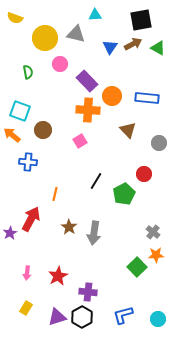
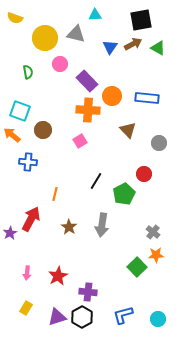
gray arrow: moved 8 px right, 8 px up
